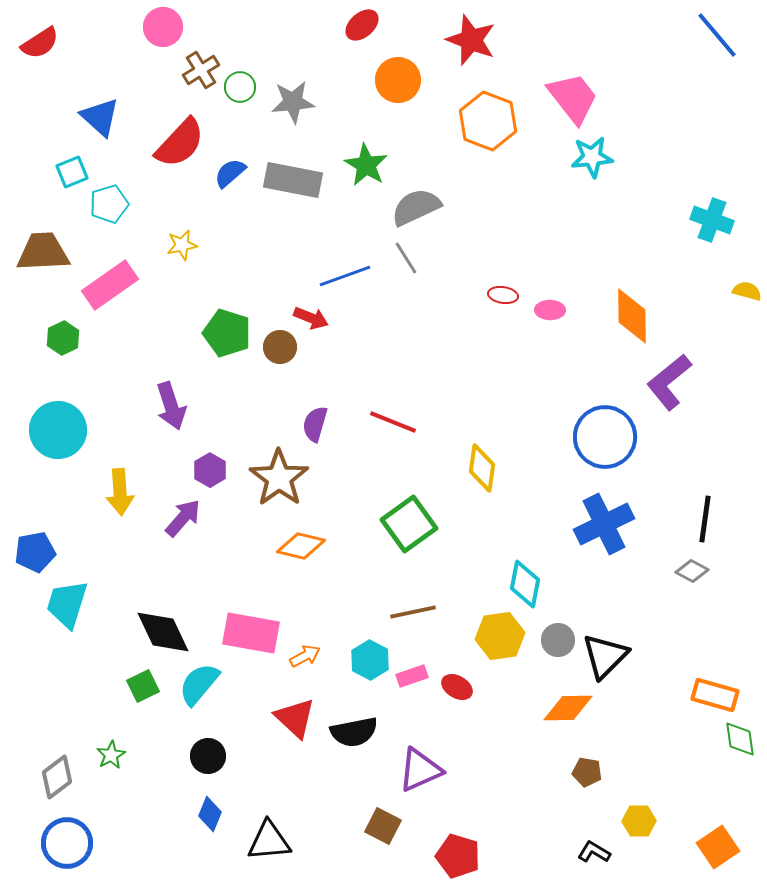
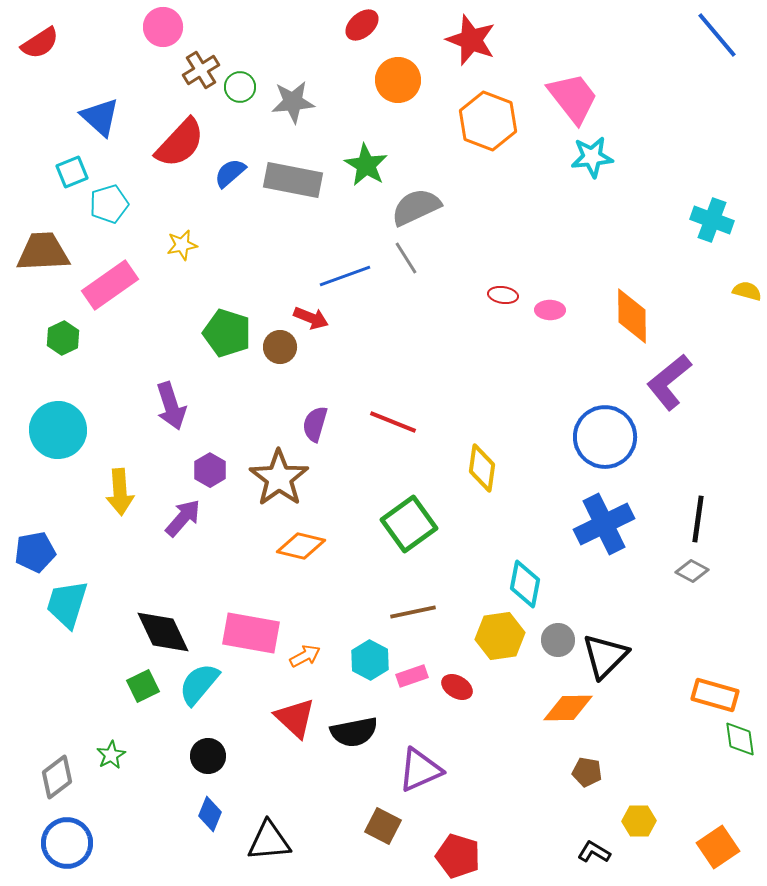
black line at (705, 519): moved 7 px left
